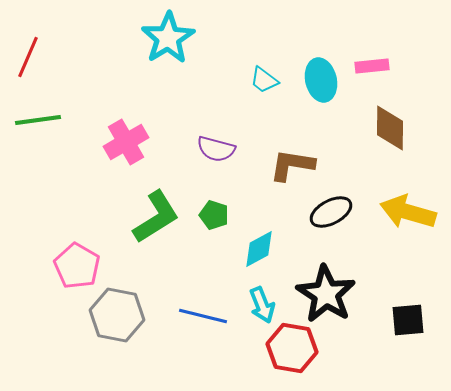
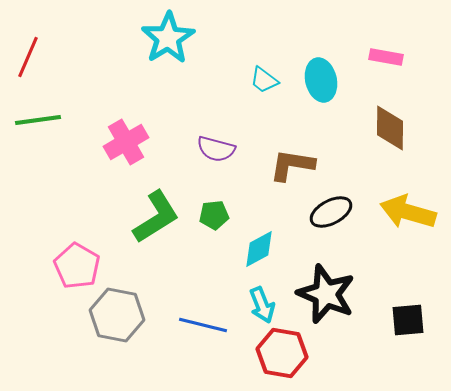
pink rectangle: moved 14 px right, 9 px up; rotated 16 degrees clockwise
green pentagon: rotated 24 degrees counterclockwise
black star: rotated 10 degrees counterclockwise
blue line: moved 9 px down
red hexagon: moved 10 px left, 5 px down
